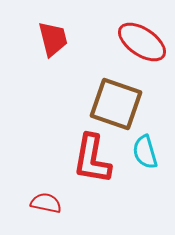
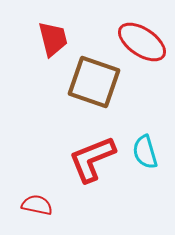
brown square: moved 22 px left, 22 px up
red L-shape: rotated 58 degrees clockwise
red semicircle: moved 9 px left, 2 px down
